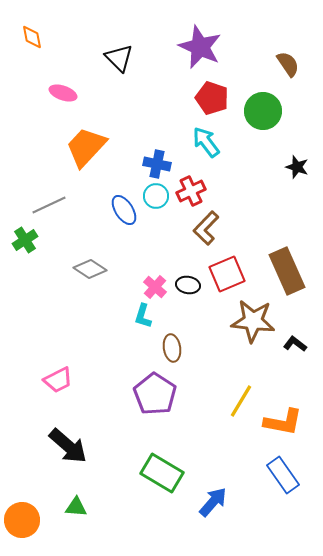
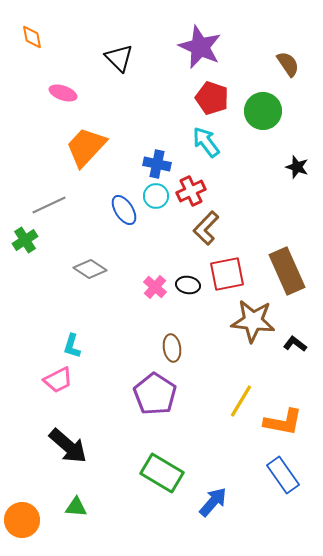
red square: rotated 12 degrees clockwise
cyan L-shape: moved 71 px left, 30 px down
